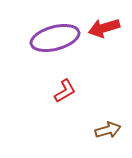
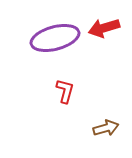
red L-shape: rotated 45 degrees counterclockwise
brown arrow: moved 2 px left, 2 px up
